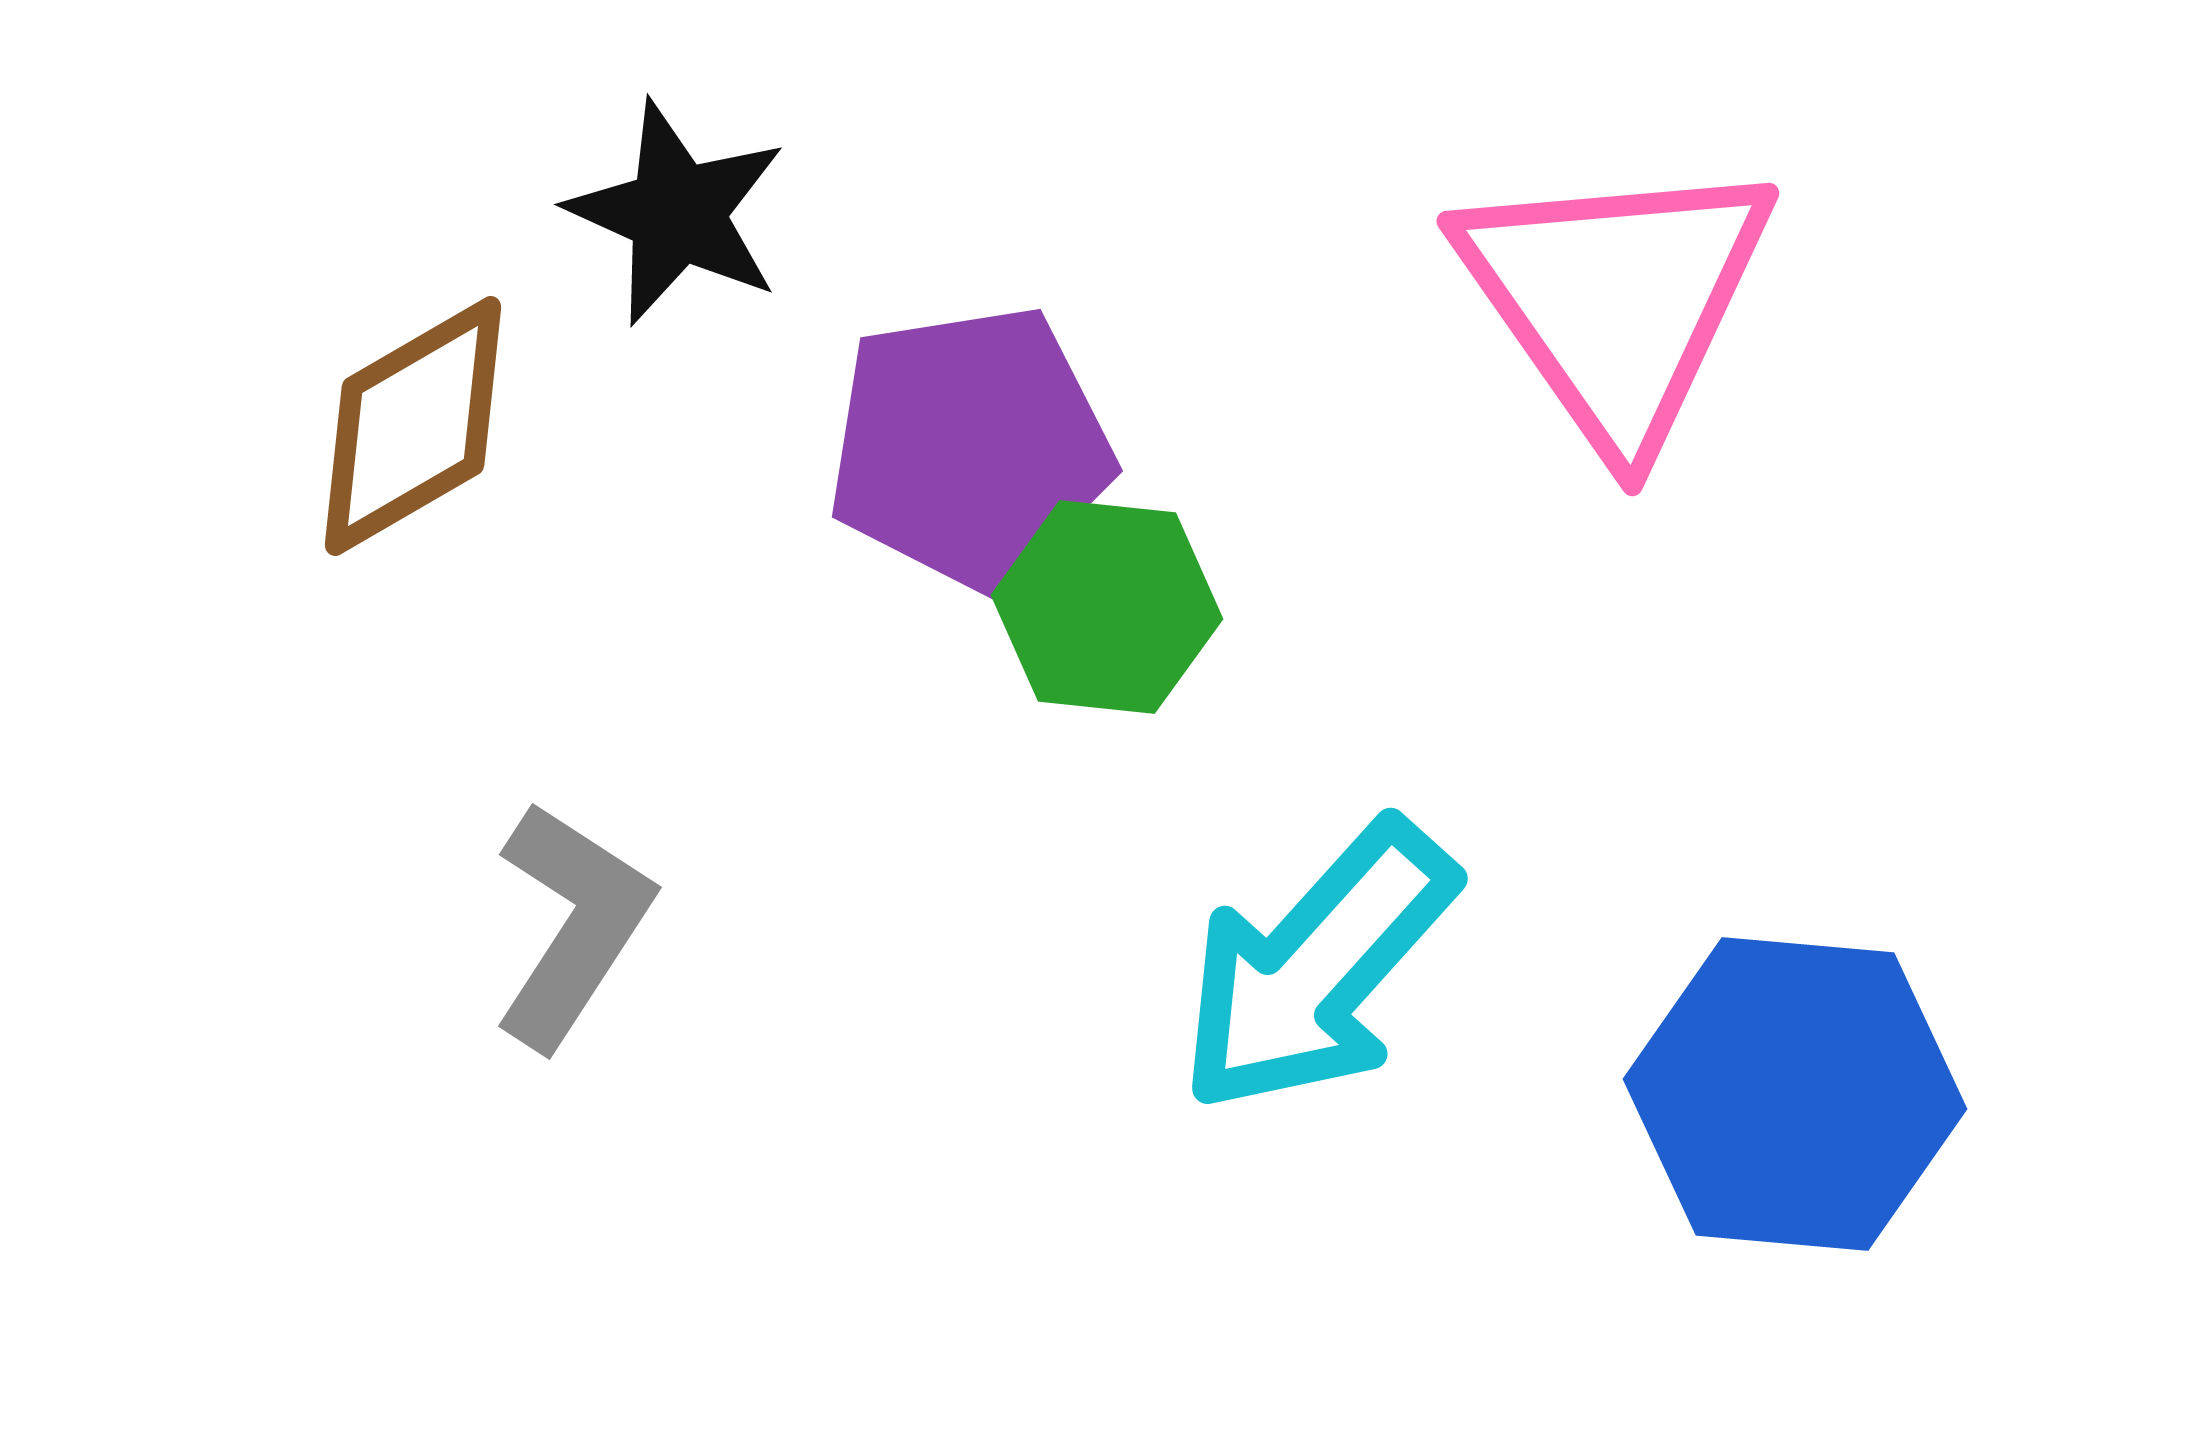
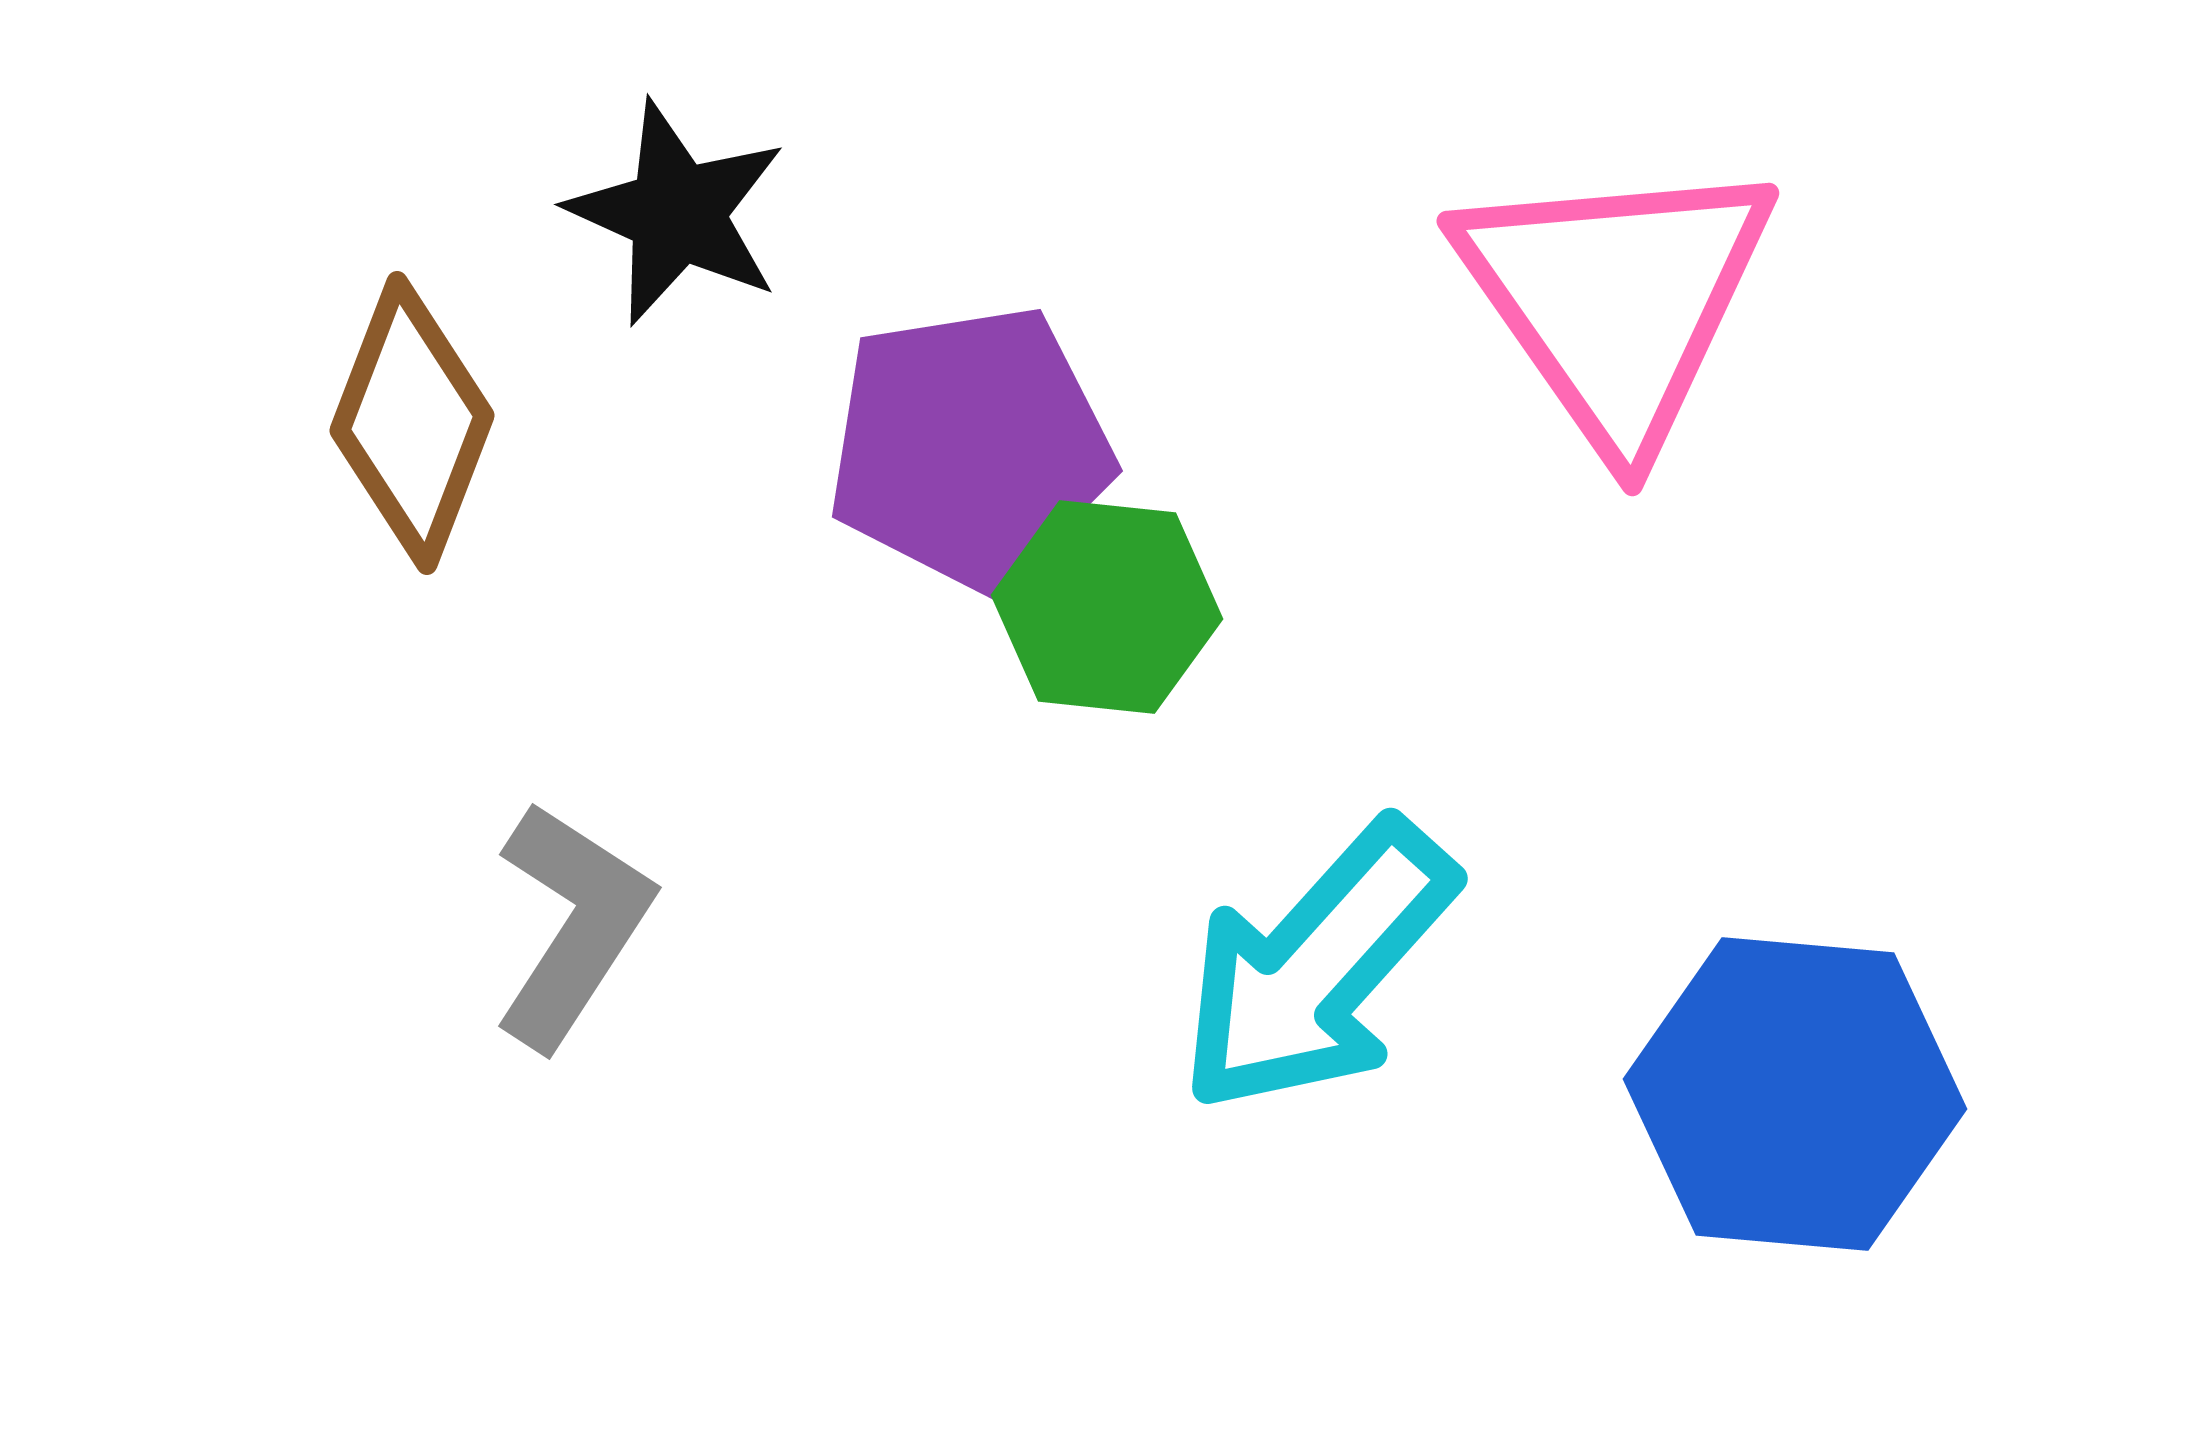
brown diamond: moved 1 px left, 3 px up; rotated 39 degrees counterclockwise
